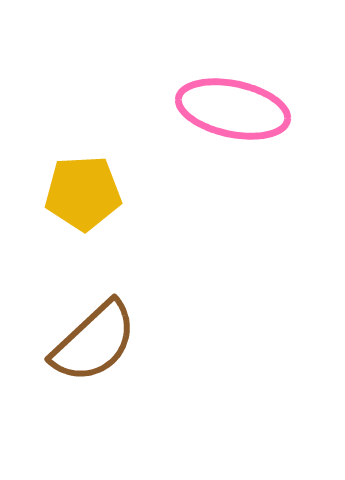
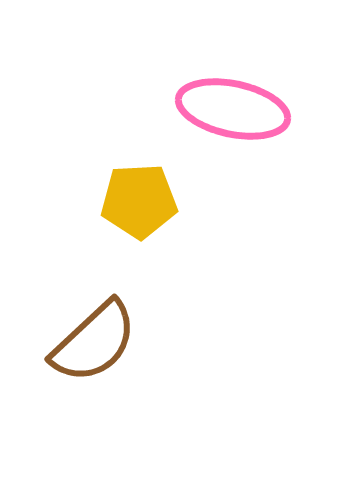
yellow pentagon: moved 56 px right, 8 px down
